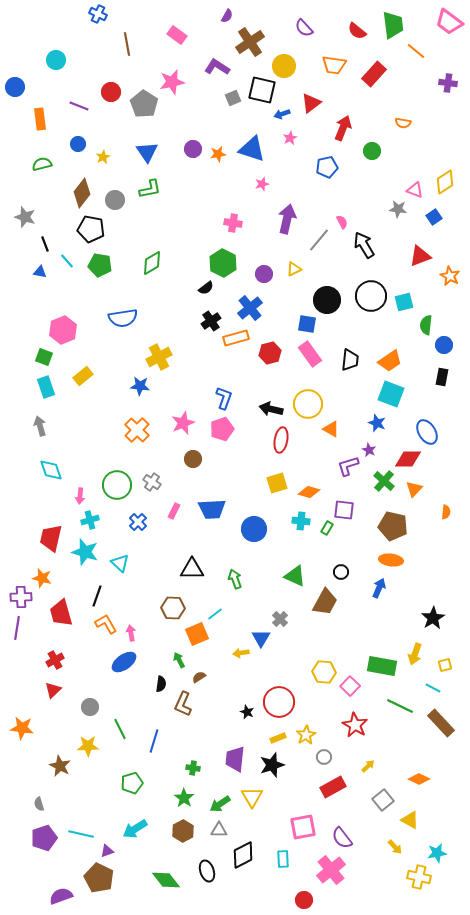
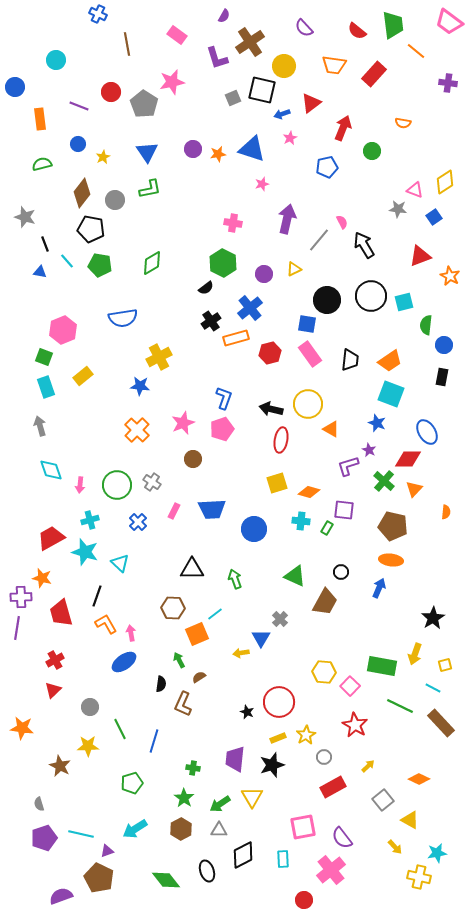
purple semicircle at (227, 16): moved 3 px left
purple L-shape at (217, 67): moved 9 px up; rotated 140 degrees counterclockwise
pink arrow at (80, 496): moved 11 px up
red trapezoid at (51, 538): rotated 48 degrees clockwise
brown hexagon at (183, 831): moved 2 px left, 2 px up
